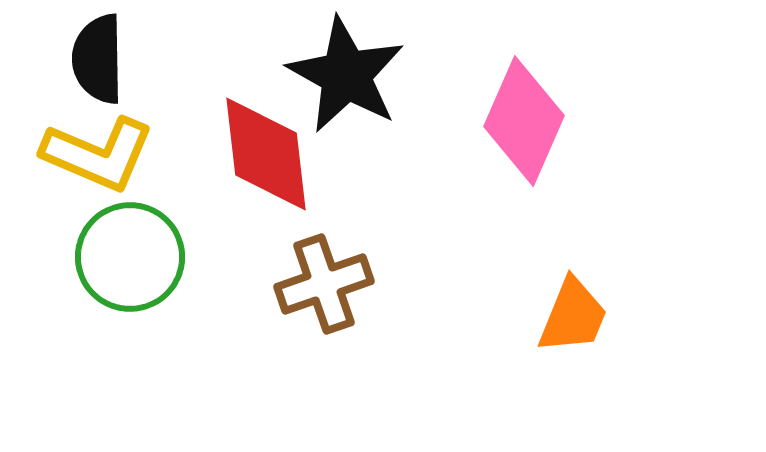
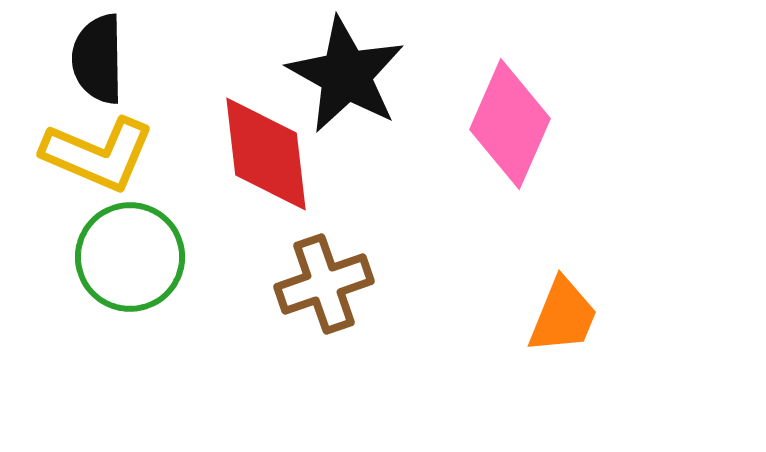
pink diamond: moved 14 px left, 3 px down
orange trapezoid: moved 10 px left
